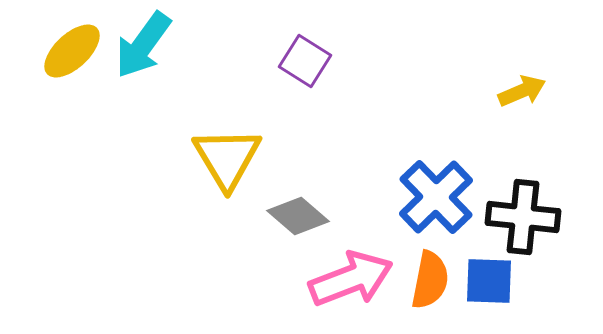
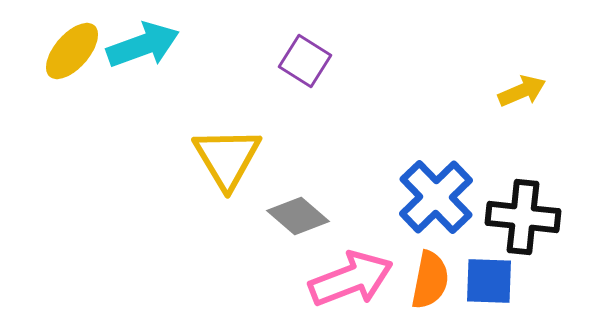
cyan arrow: rotated 146 degrees counterclockwise
yellow ellipse: rotated 6 degrees counterclockwise
